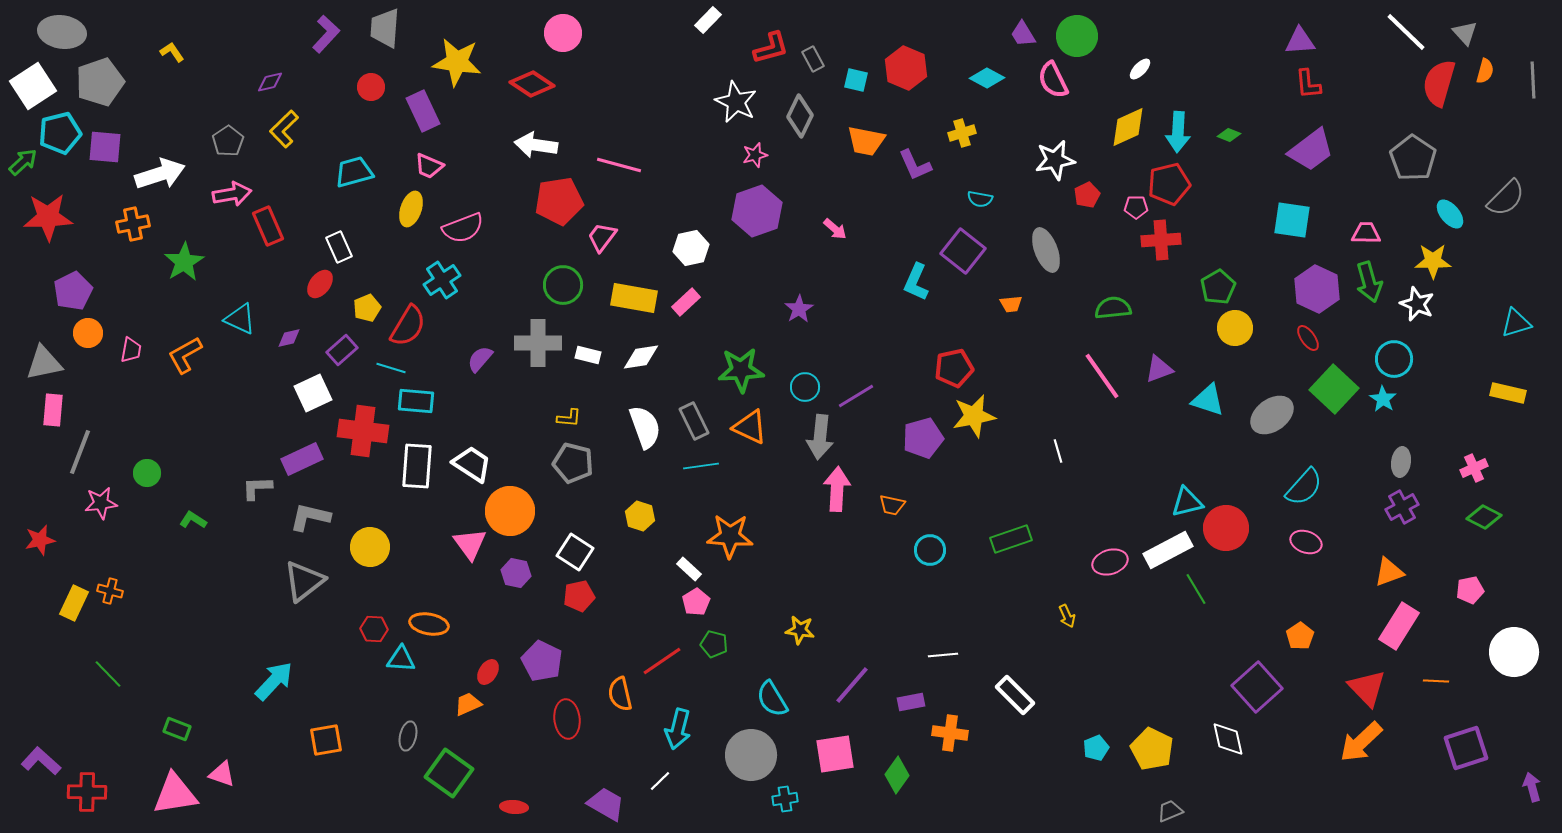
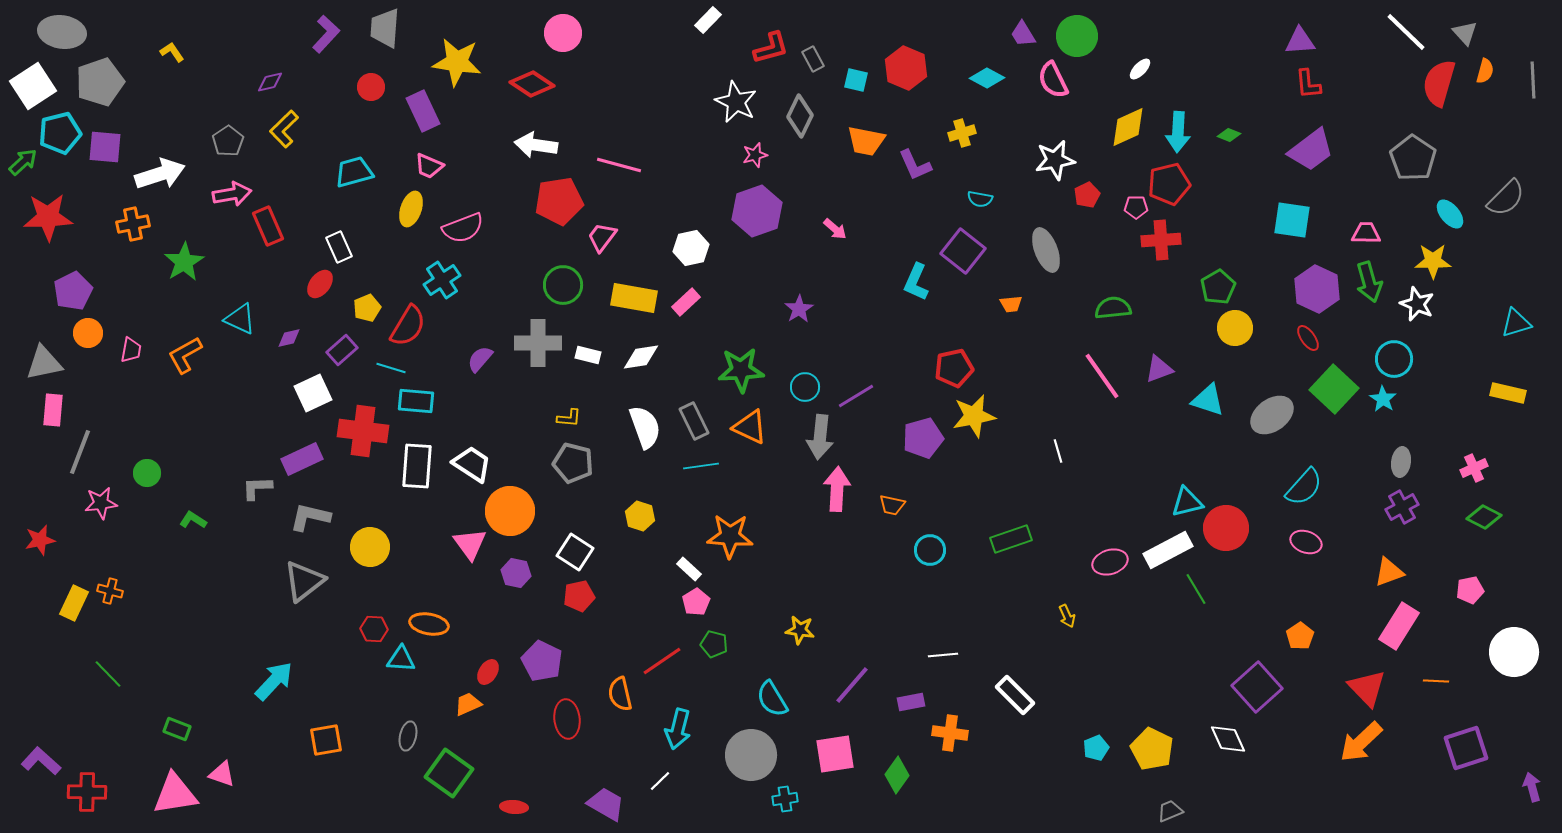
white diamond at (1228, 739): rotated 12 degrees counterclockwise
